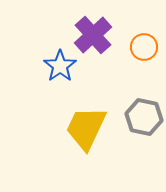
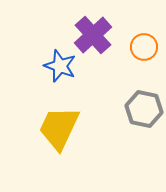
blue star: rotated 16 degrees counterclockwise
gray hexagon: moved 8 px up
yellow trapezoid: moved 27 px left
